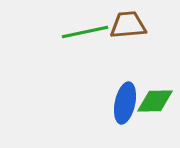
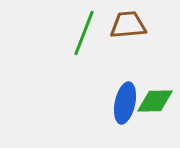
green line: moved 1 px left, 1 px down; rotated 57 degrees counterclockwise
